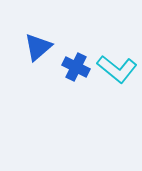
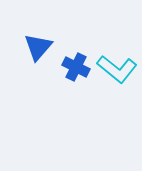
blue triangle: rotated 8 degrees counterclockwise
